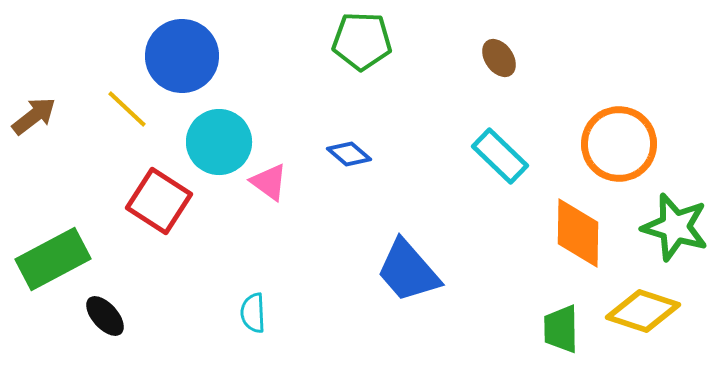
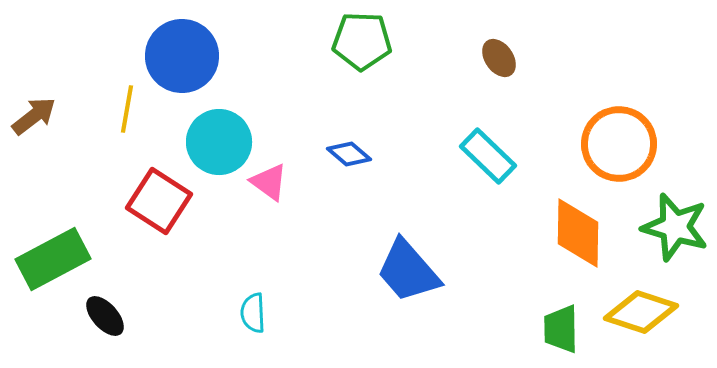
yellow line: rotated 57 degrees clockwise
cyan rectangle: moved 12 px left
yellow diamond: moved 2 px left, 1 px down
